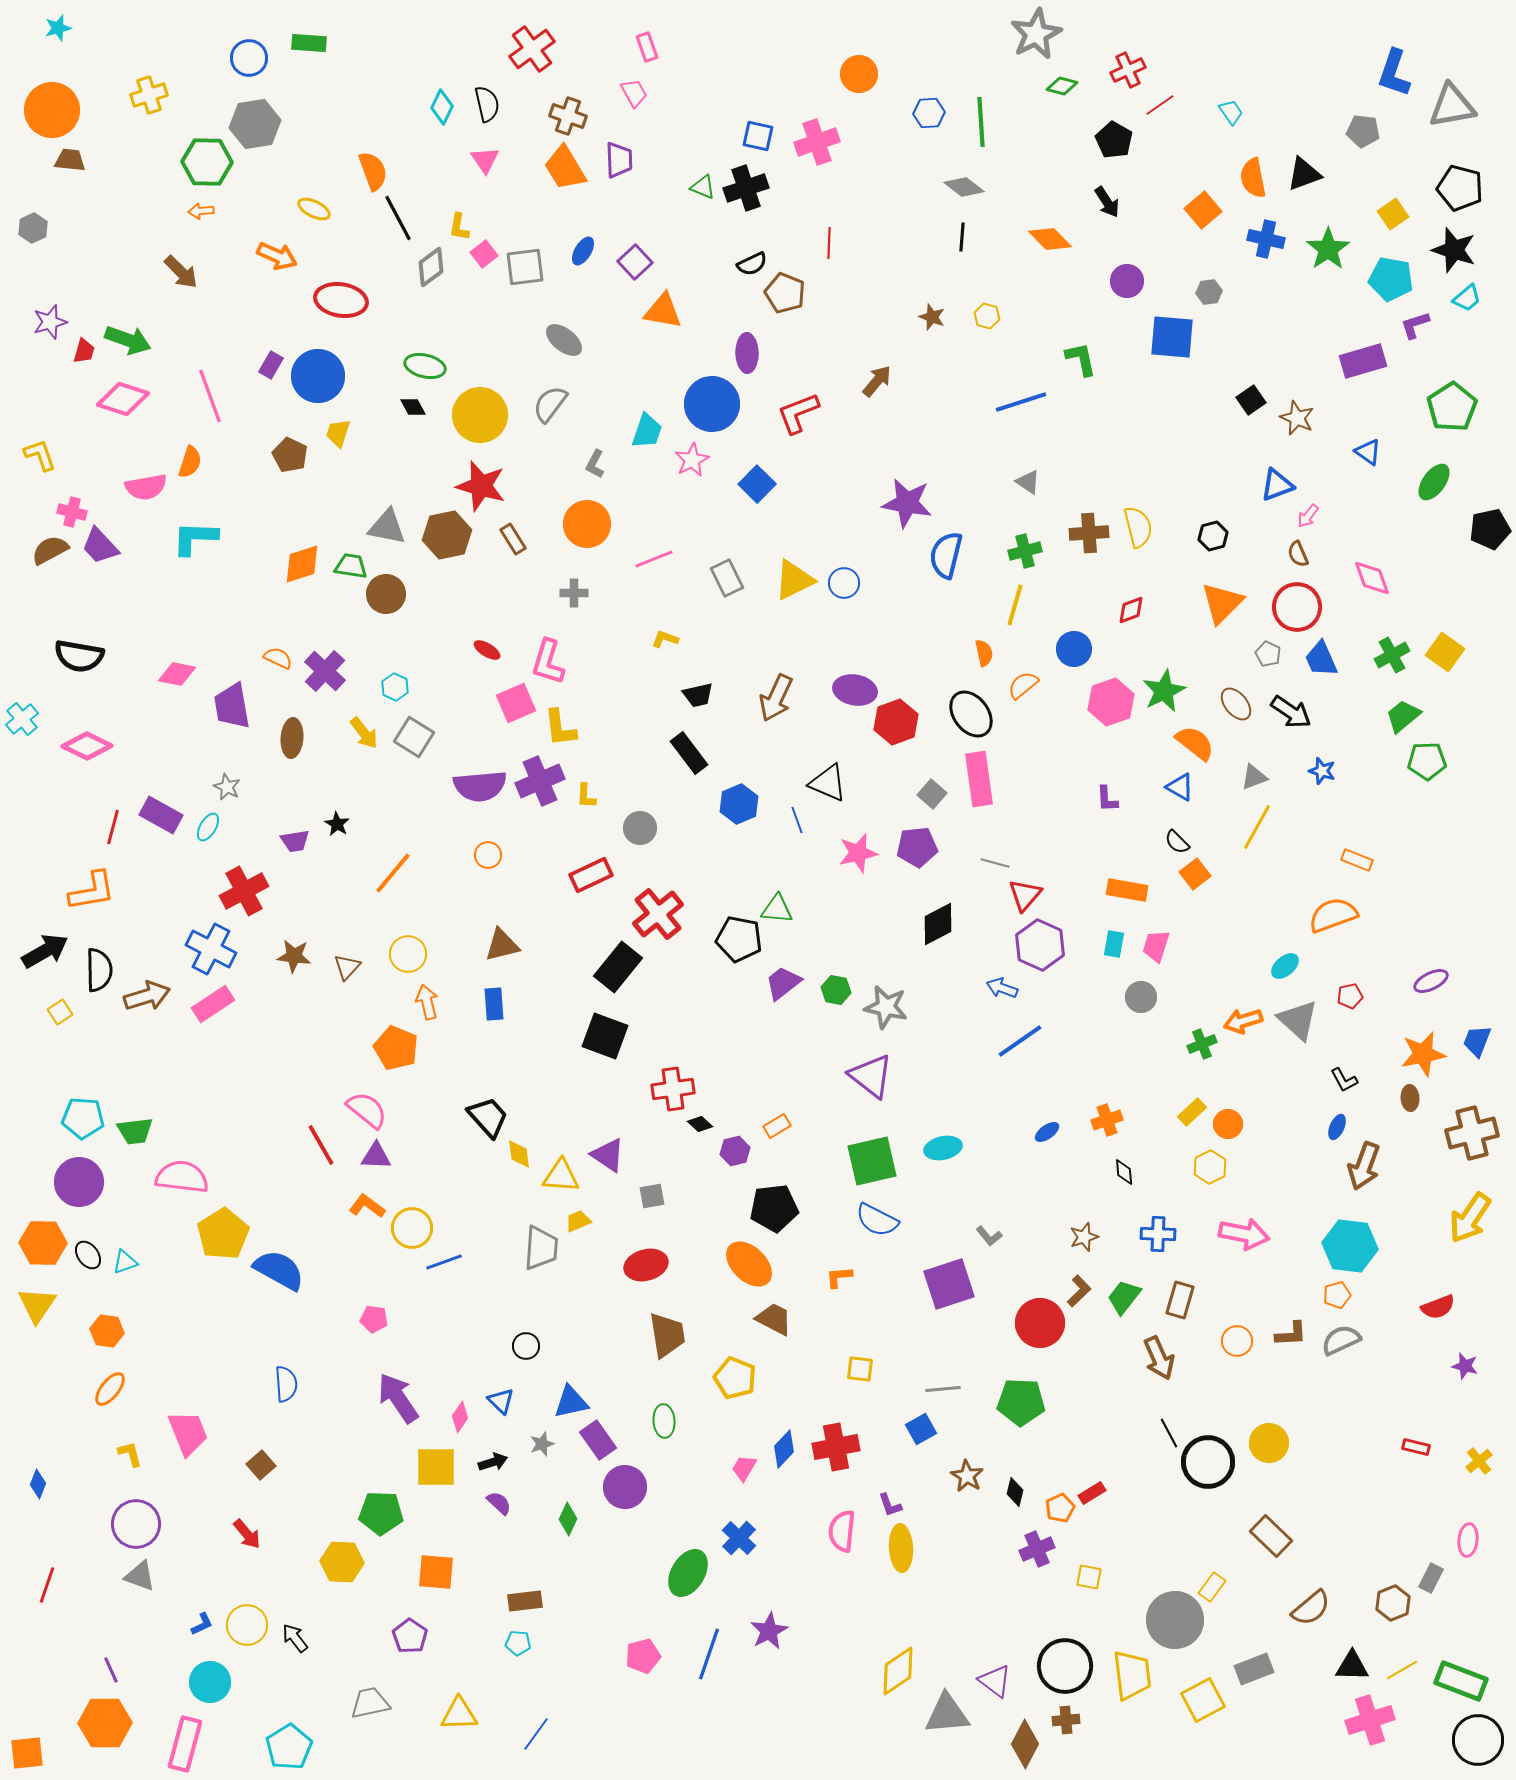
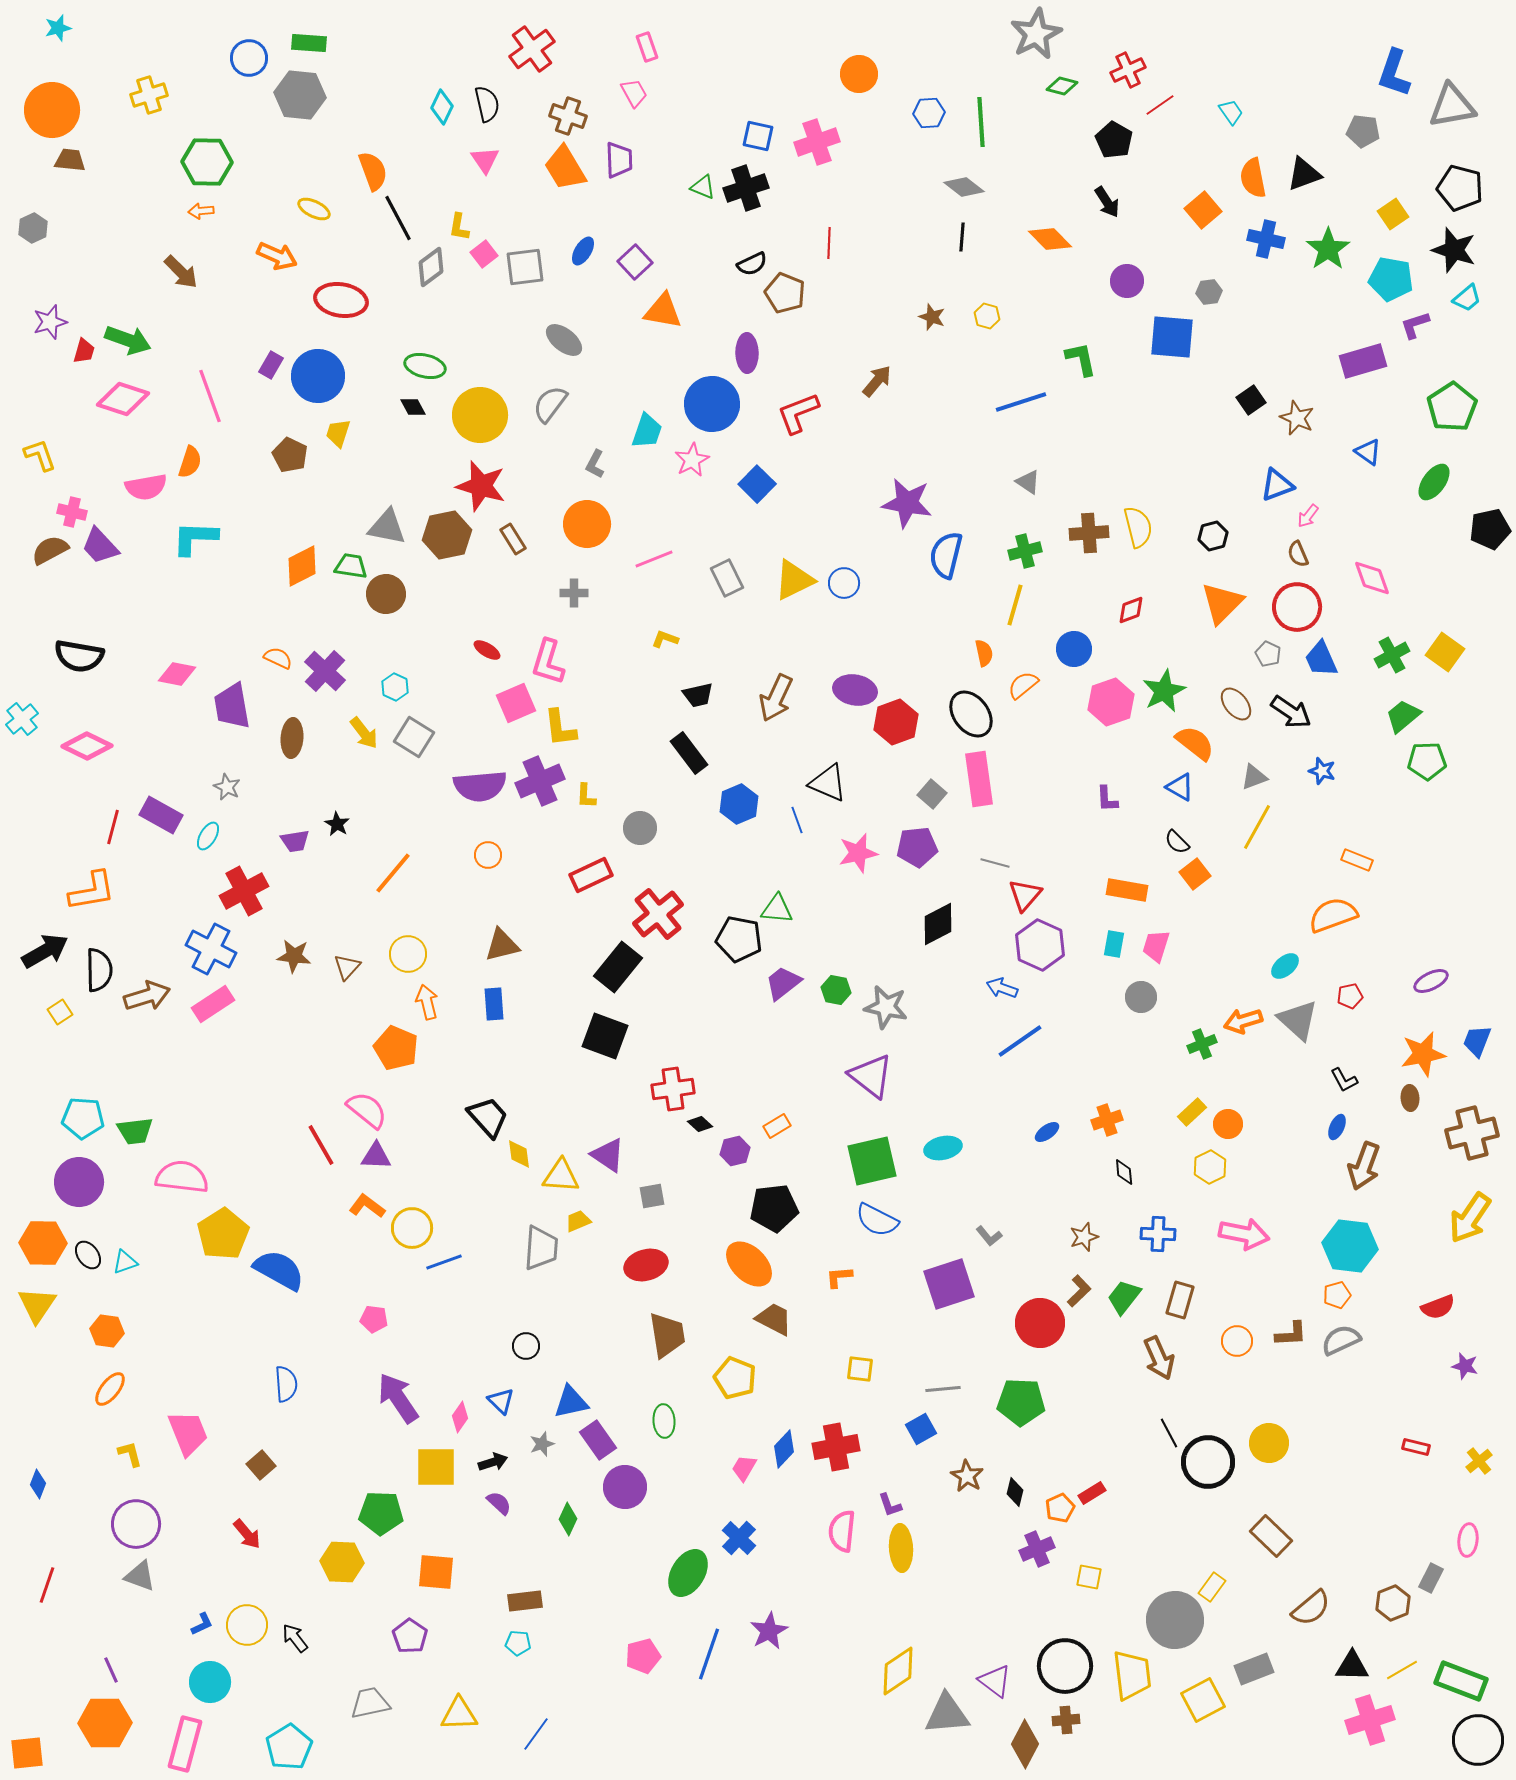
gray hexagon at (255, 124): moved 45 px right, 29 px up; rotated 15 degrees clockwise
orange diamond at (302, 564): moved 2 px down; rotated 9 degrees counterclockwise
cyan ellipse at (208, 827): moved 9 px down
